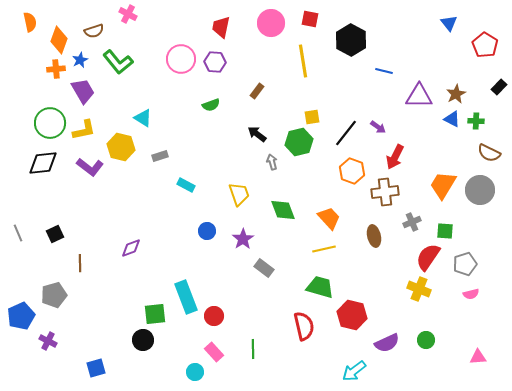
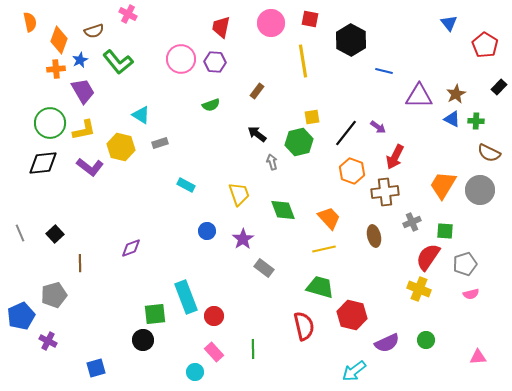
cyan triangle at (143, 118): moved 2 px left, 3 px up
gray rectangle at (160, 156): moved 13 px up
gray line at (18, 233): moved 2 px right
black square at (55, 234): rotated 18 degrees counterclockwise
